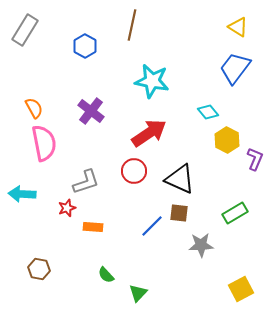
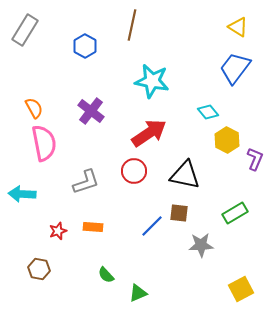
black triangle: moved 5 px right, 4 px up; rotated 12 degrees counterclockwise
red star: moved 9 px left, 23 px down
green triangle: rotated 24 degrees clockwise
